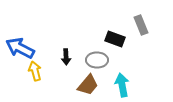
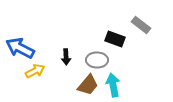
gray rectangle: rotated 30 degrees counterclockwise
yellow arrow: rotated 78 degrees clockwise
cyan arrow: moved 9 px left
